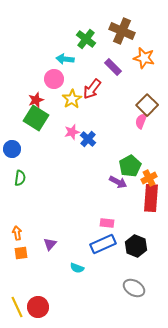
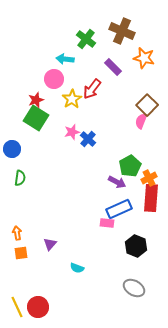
purple arrow: moved 1 px left
blue rectangle: moved 16 px right, 35 px up
